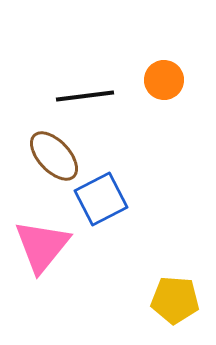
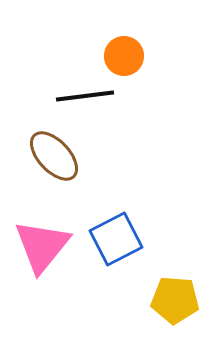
orange circle: moved 40 px left, 24 px up
blue square: moved 15 px right, 40 px down
